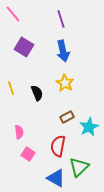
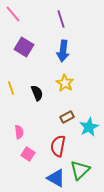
blue arrow: rotated 20 degrees clockwise
green triangle: moved 1 px right, 3 px down
